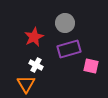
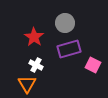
red star: rotated 12 degrees counterclockwise
pink square: moved 2 px right, 1 px up; rotated 14 degrees clockwise
orange triangle: moved 1 px right
